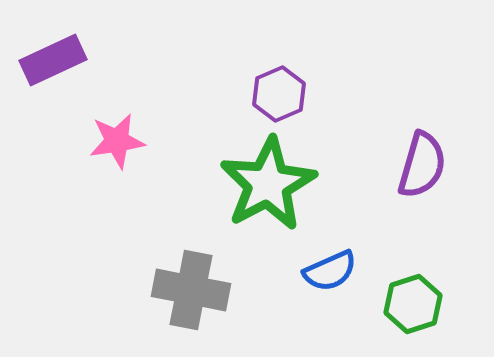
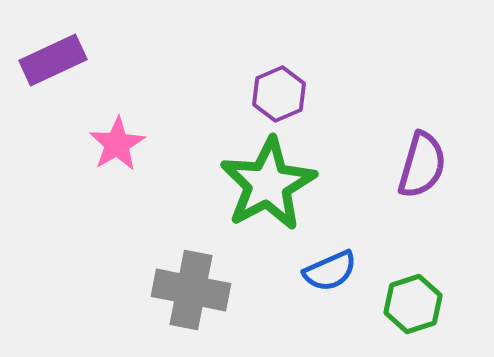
pink star: moved 3 px down; rotated 22 degrees counterclockwise
